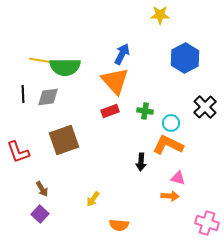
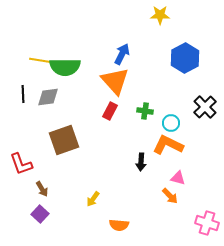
red rectangle: rotated 42 degrees counterclockwise
red L-shape: moved 3 px right, 12 px down
orange arrow: rotated 42 degrees clockwise
